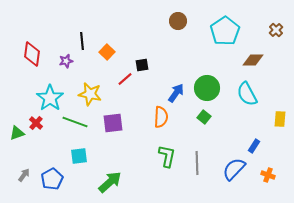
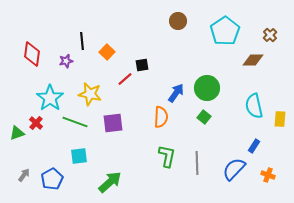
brown cross: moved 6 px left, 5 px down
cyan semicircle: moved 7 px right, 12 px down; rotated 15 degrees clockwise
